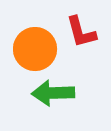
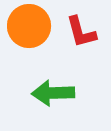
orange circle: moved 6 px left, 23 px up
